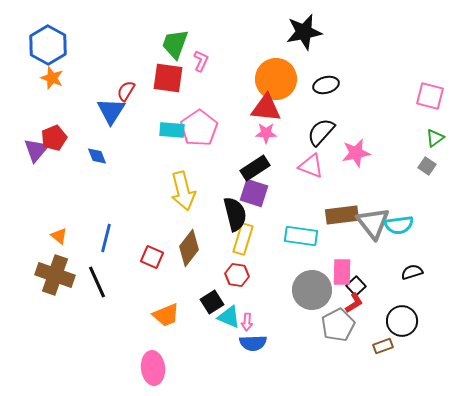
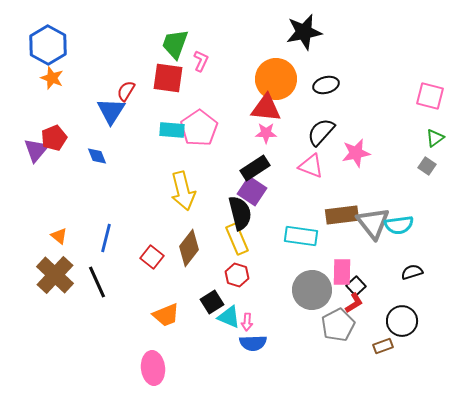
purple square at (254, 193): moved 2 px left, 2 px up; rotated 16 degrees clockwise
black semicircle at (235, 214): moved 5 px right, 1 px up
yellow rectangle at (243, 239): moved 6 px left; rotated 40 degrees counterclockwise
red square at (152, 257): rotated 15 degrees clockwise
brown cross at (55, 275): rotated 24 degrees clockwise
red hexagon at (237, 275): rotated 10 degrees clockwise
